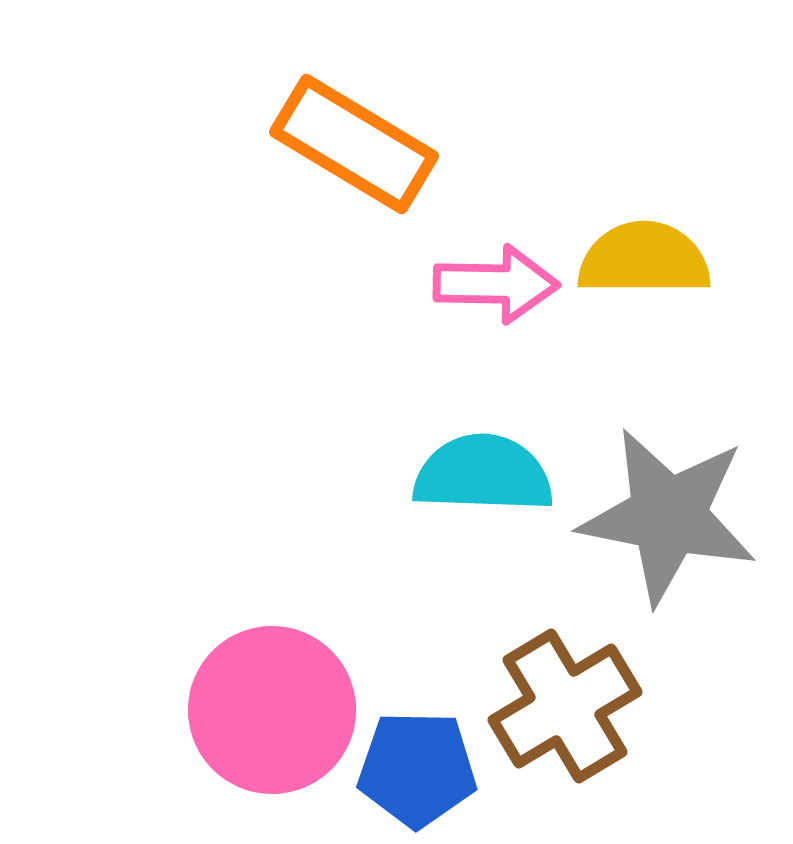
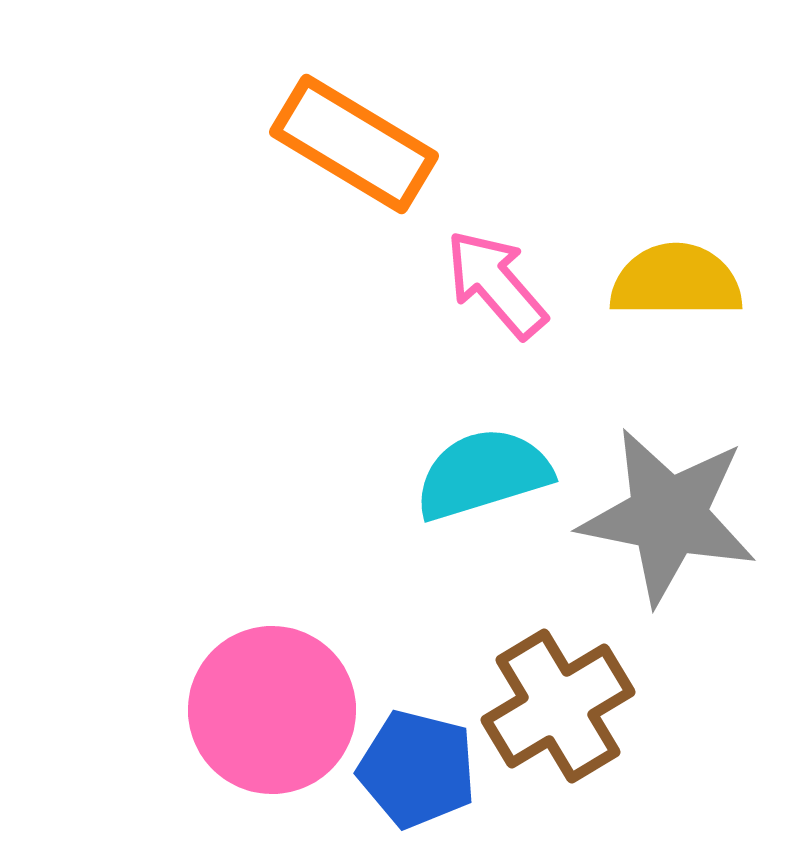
yellow semicircle: moved 32 px right, 22 px down
pink arrow: rotated 132 degrees counterclockwise
cyan semicircle: rotated 19 degrees counterclockwise
brown cross: moved 7 px left
blue pentagon: rotated 13 degrees clockwise
